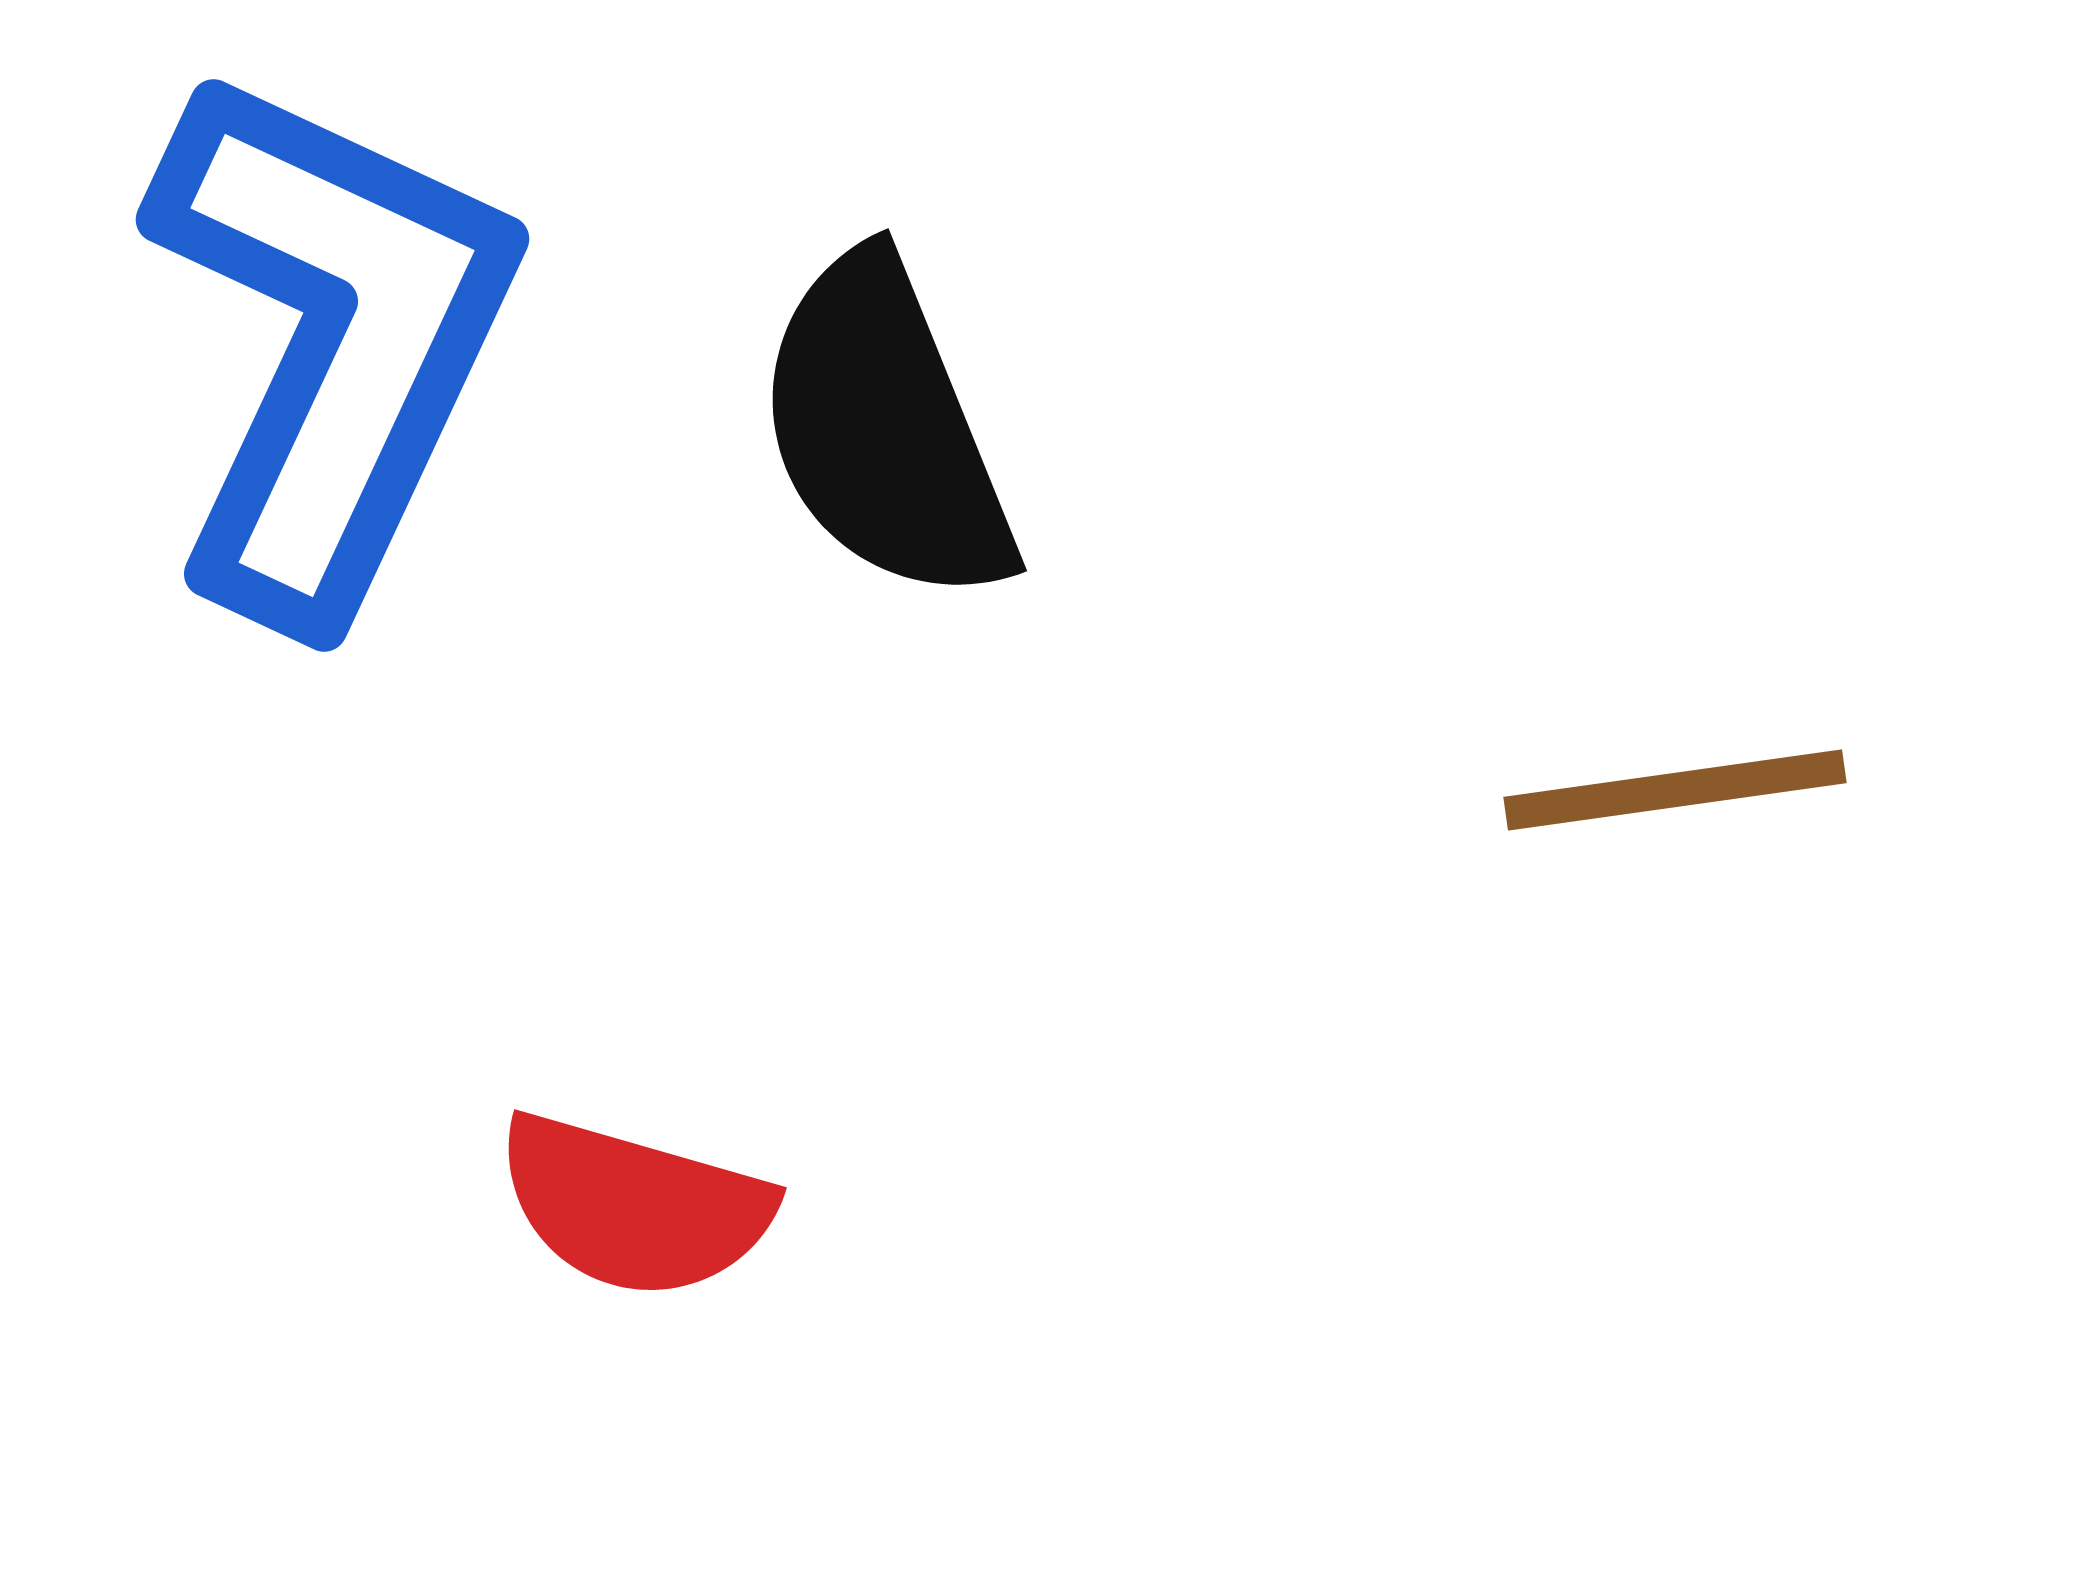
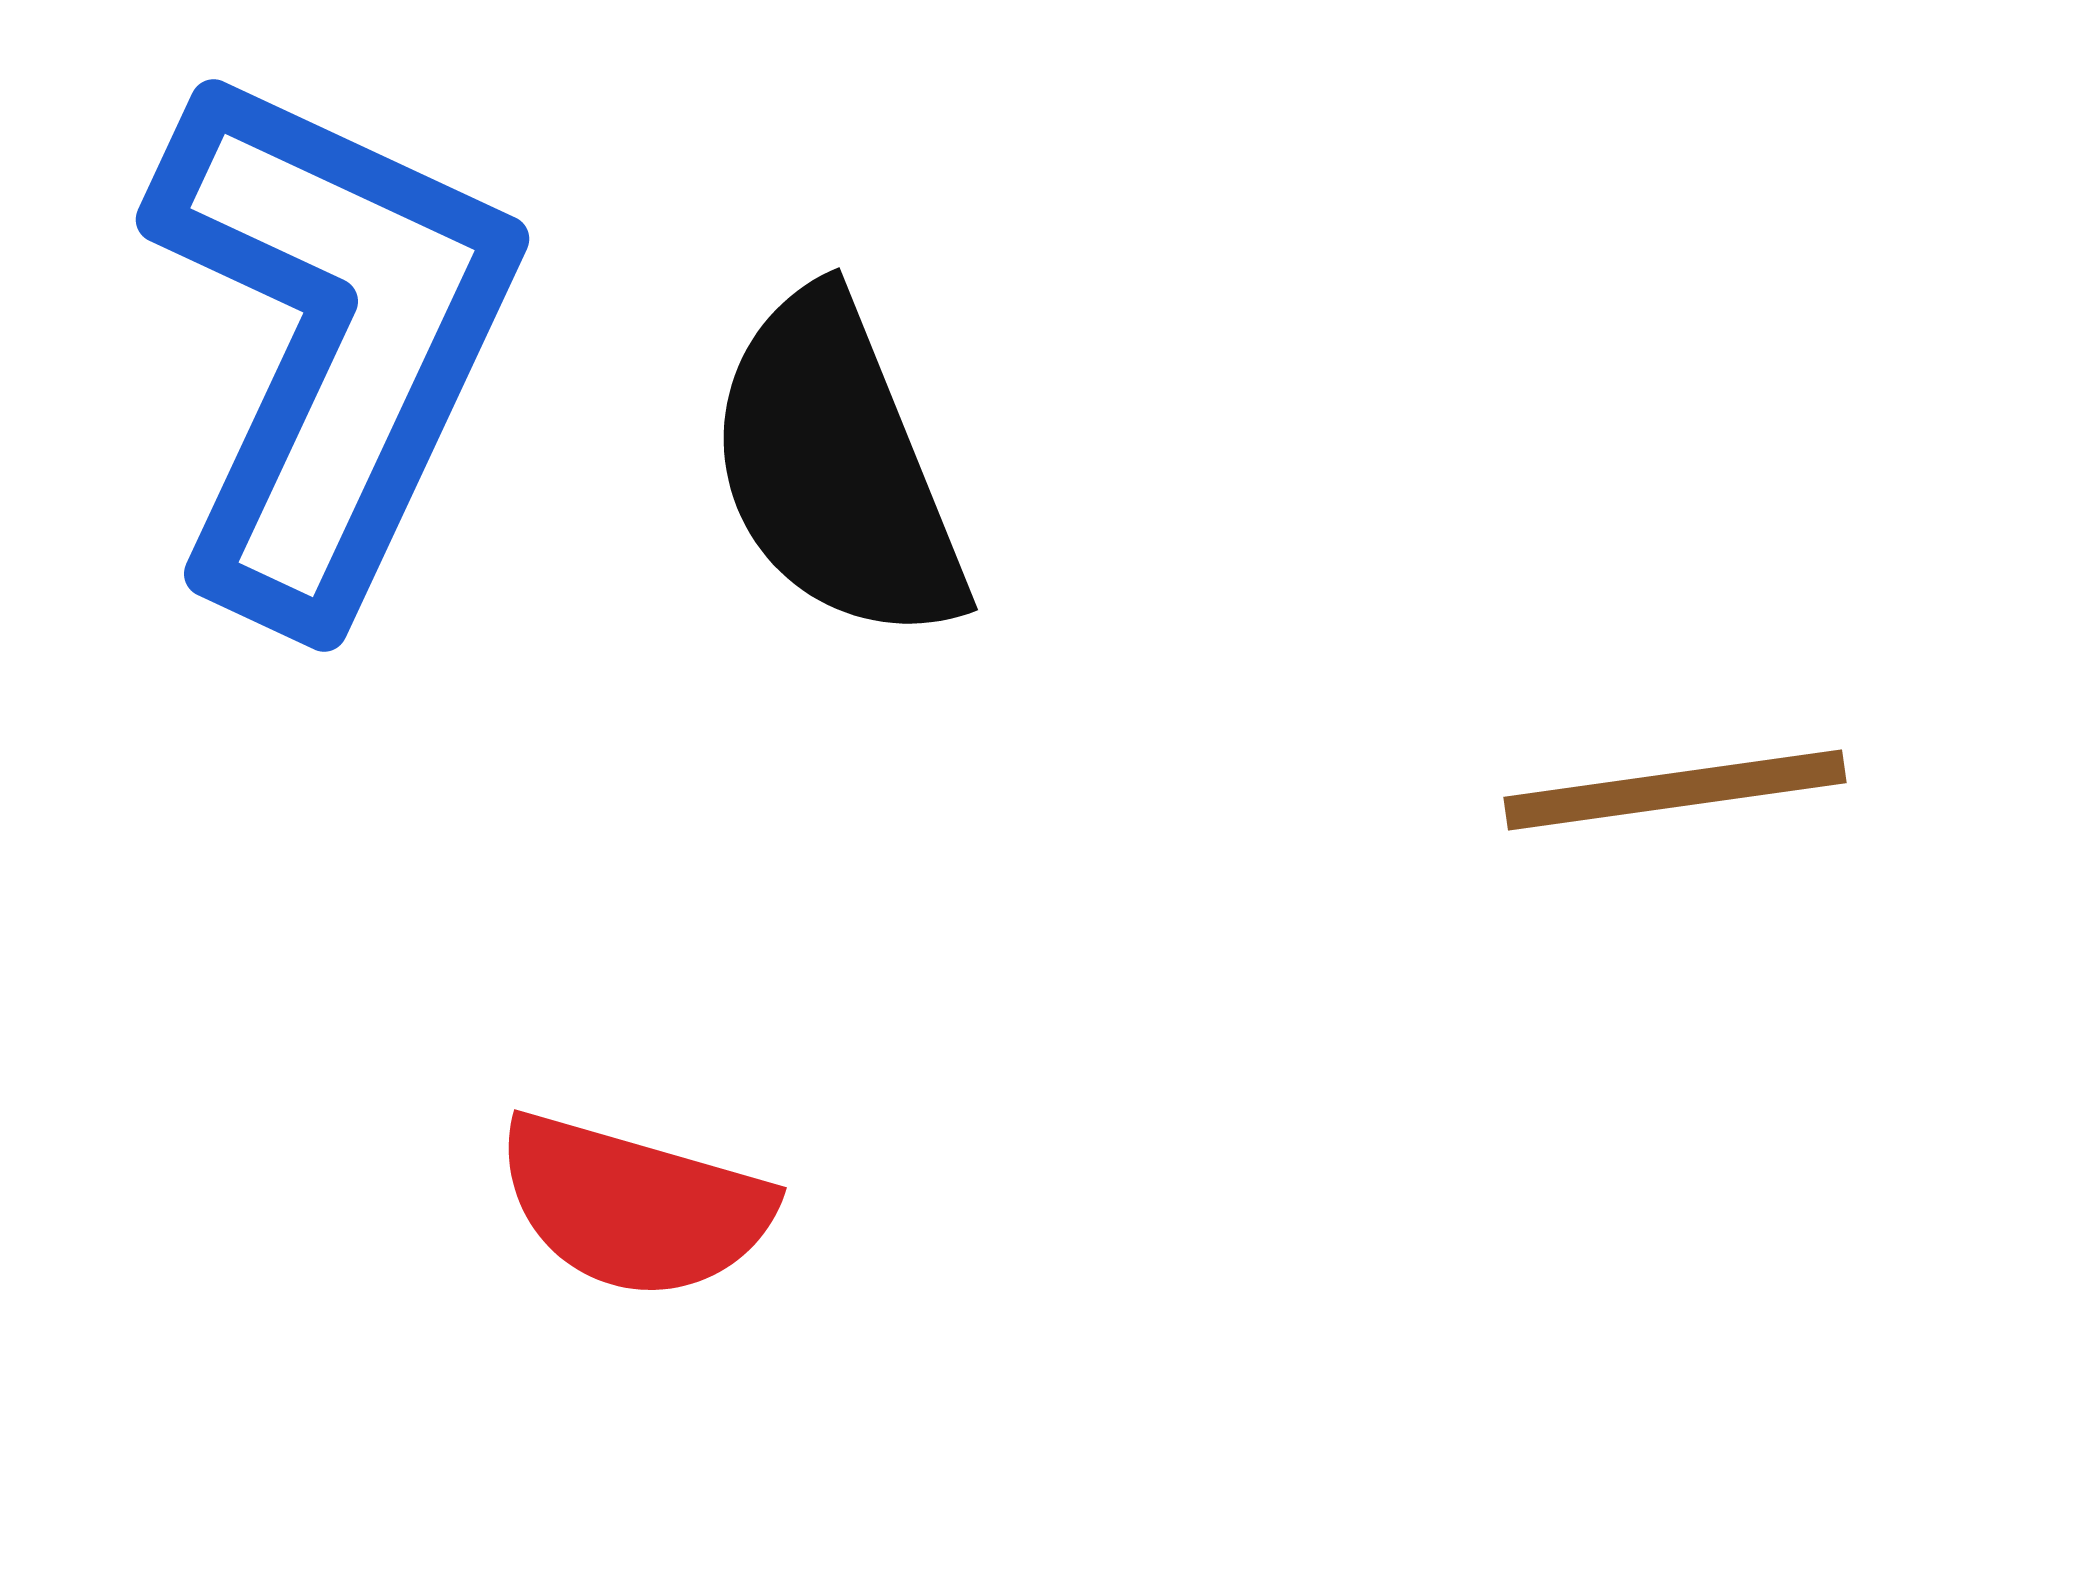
black semicircle: moved 49 px left, 39 px down
